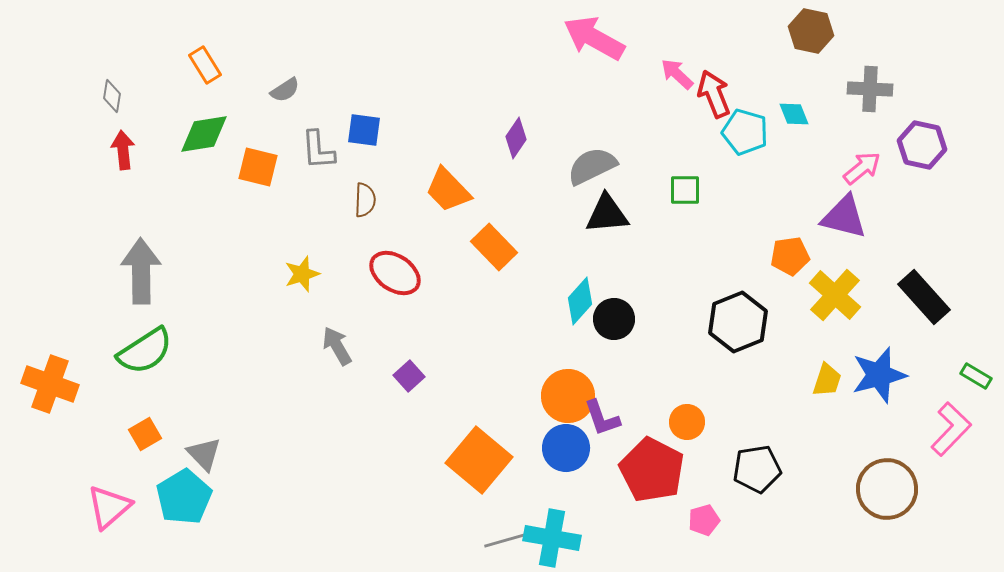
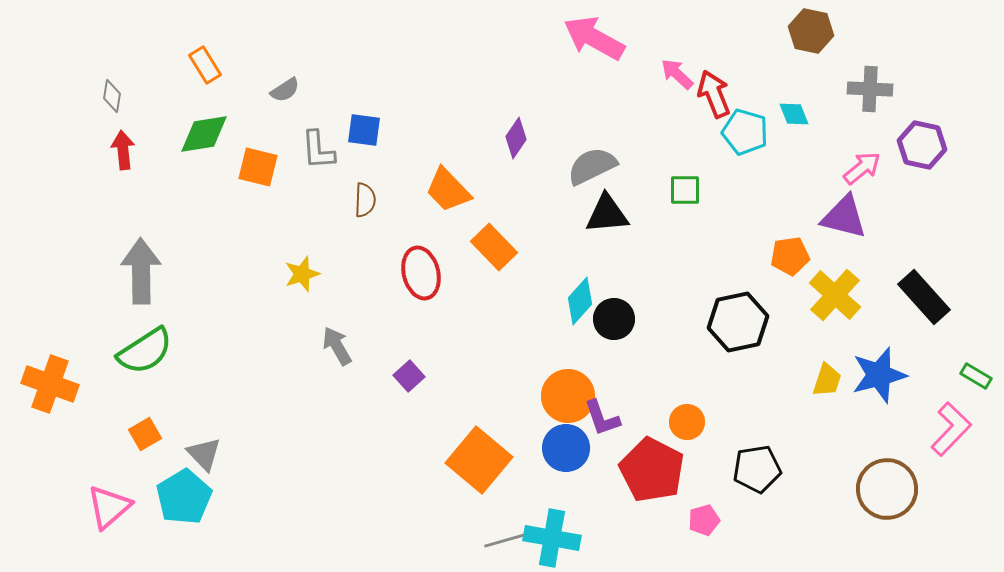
red ellipse at (395, 273): moved 26 px right; rotated 42 degrees clockwise
black hexagon at (738, 322): rotated 10 degrees clockwise
